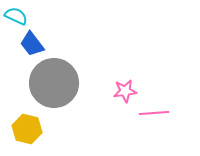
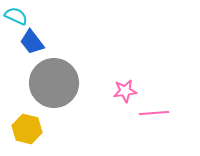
blue trapezoid: moved 2 px up
